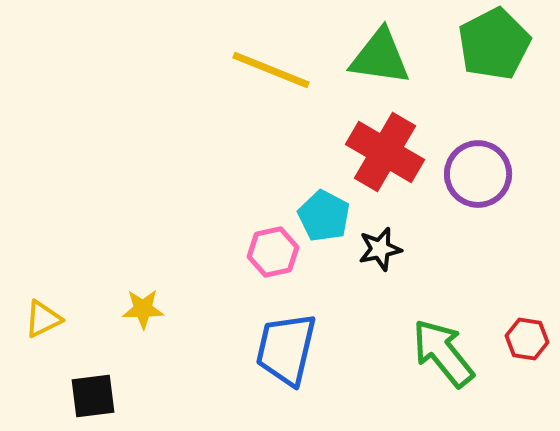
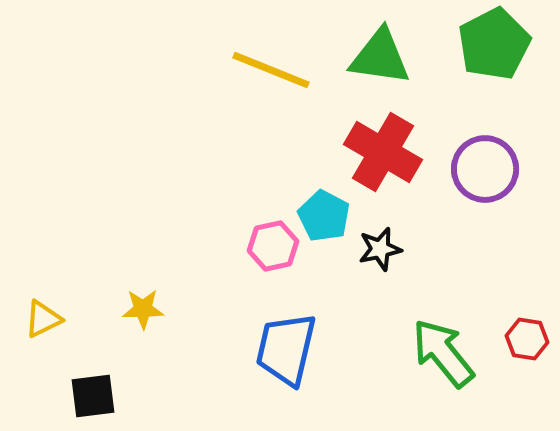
red cross: moved 2 px left
purple circle: moved 7 px right, 5 px up
pink hexagon: moved 6 px up
